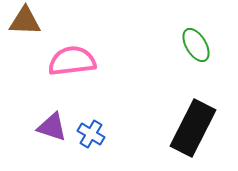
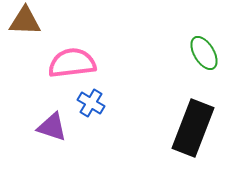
green ellipse: moved 8 px right, 8 px down
pink semicircle: moved 2 px down
black rectangle: rotated 6 degrees counterclockwise
blue cross: moved 31 px up
